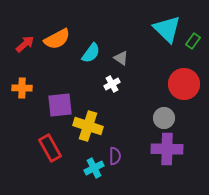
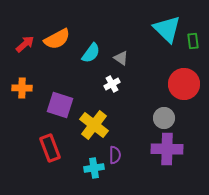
green rectangle: rotated 42 degrees counterclockwise
purple square: rotated 24 degrees clockwise
yellow cross: moved 6 px right, 1 px up; rotated 20 degrees clockwise
red rectangle: rotated 8 degrees clockwise
purple semicircle: moved 1 px up
cyan cross: rotated 18 degrees clockwise
